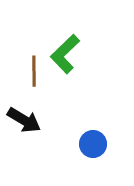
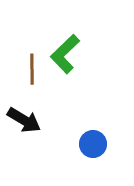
brown line: moved 2 px left, 2 px up
